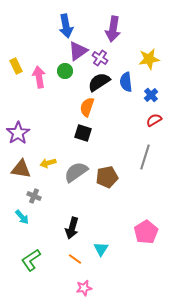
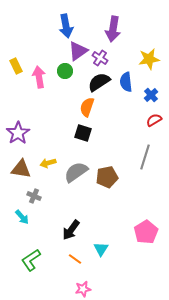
black arrow: moved 1 px left, 2 px down; rotated 20 degrees clockwise
pink star: moved 1 px left, 1 px down
